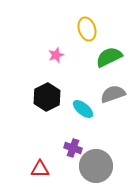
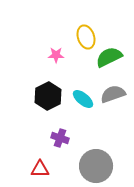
yellow ellipse: moved 1 px left, 8 px down
pink star: rotated 21 degrees clockwise
black hexagon: moved 1 px right, 1 px up
cyan ellipse: moved 10 px up
purple cross: moved 13 px left, 10 px up
